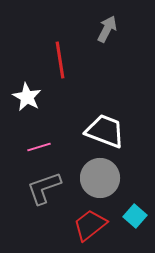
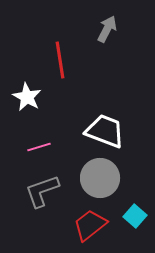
gray L-shape: moved 2 px left, 3 px down
